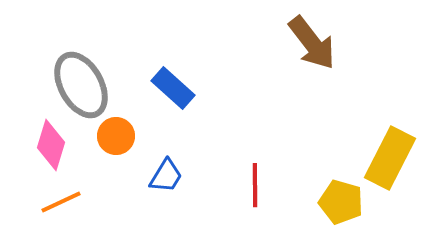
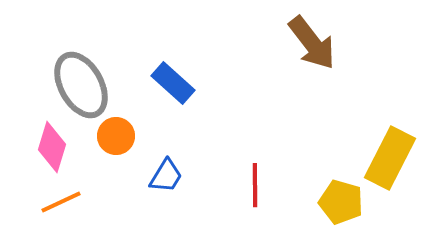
blue rectangle: moved 5 px up
pink diamond: moved 1 px right, 2 px down
